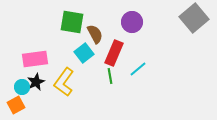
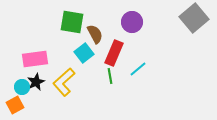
yellow L-shape: rotated 12 degrees clockwise
orange square: moved 1 px left
